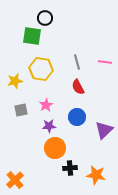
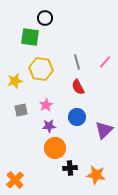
green square: moved 2 px left, 1 px down
pink line: rotated 56 degrees counterclockwise
